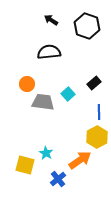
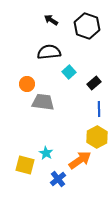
cyan square: moved 1 px right, 22 px up
blue line: moved 3 px up
